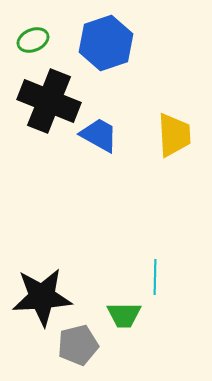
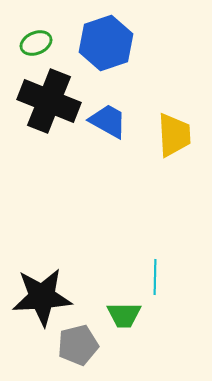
green ellipse: moved 3 px right, 3 px down
blue trapezoid: moved 9 px right, 14 px up
